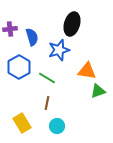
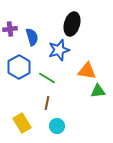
green triangle: rotated 14 degrees clockwise
